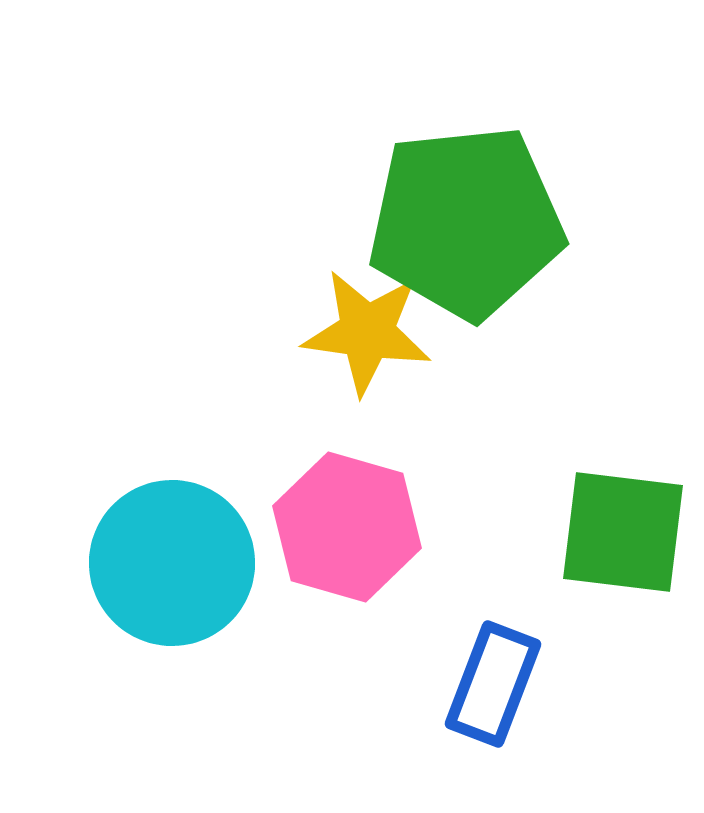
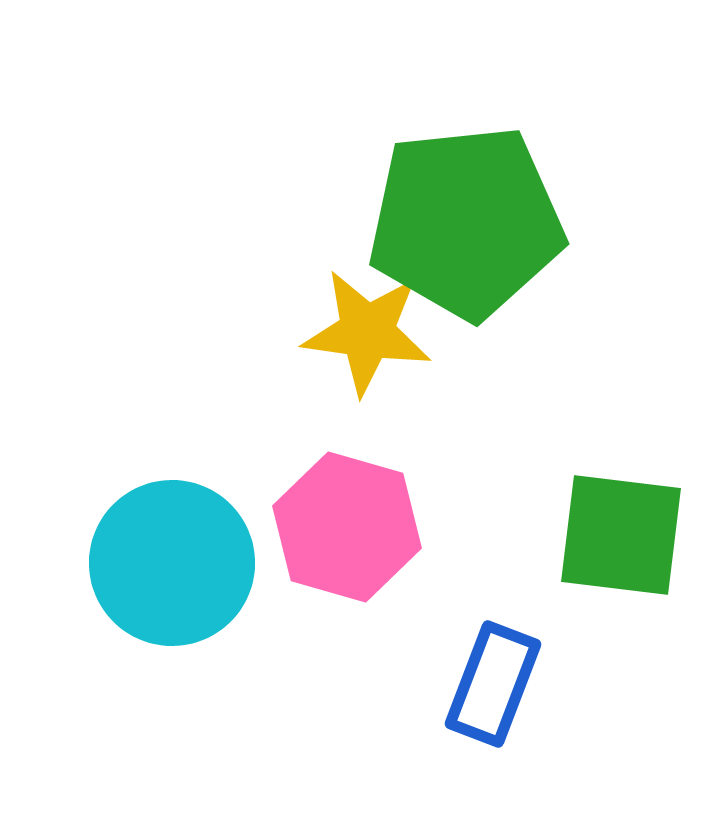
green square: moved 2 px left, 3 px down
